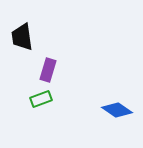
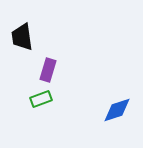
blue diamond: rotated 52 degrees counterclockwise
